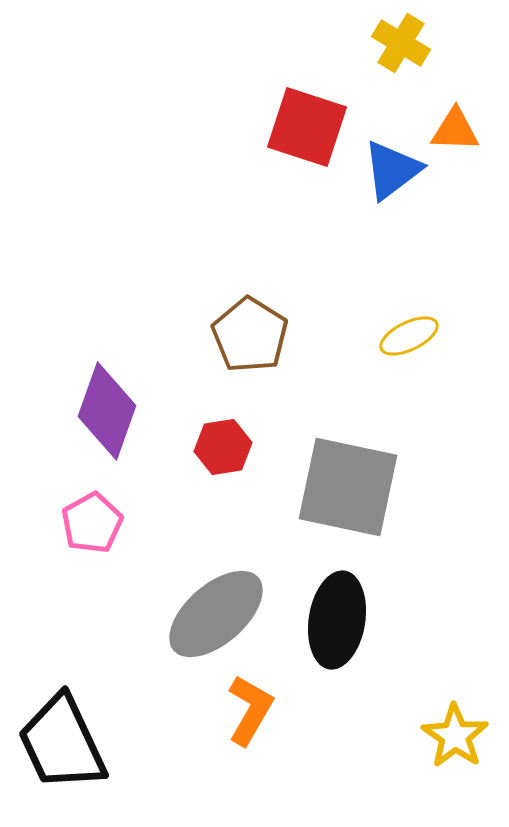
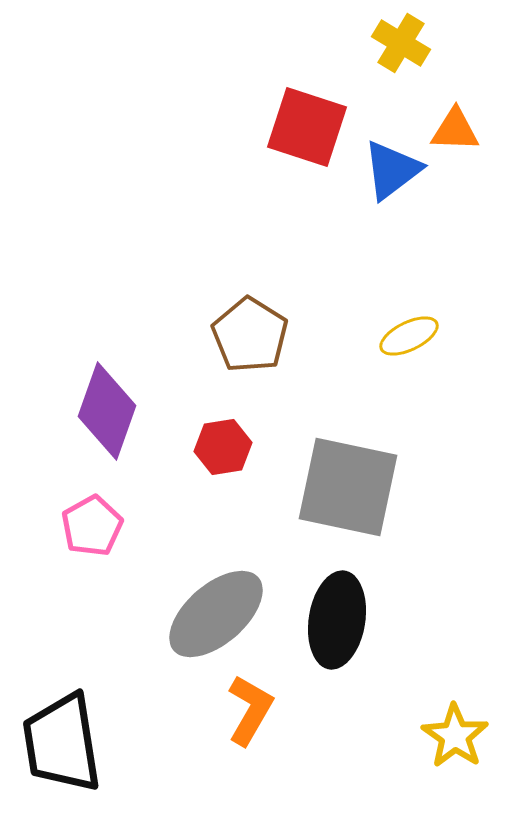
pink pentagon: moved 3 px down
black trapezoid: rotated 16 degrees clockwise
